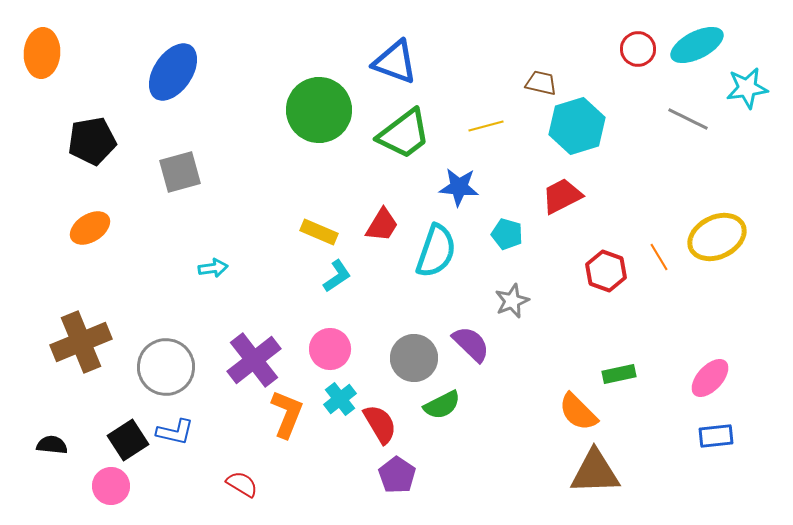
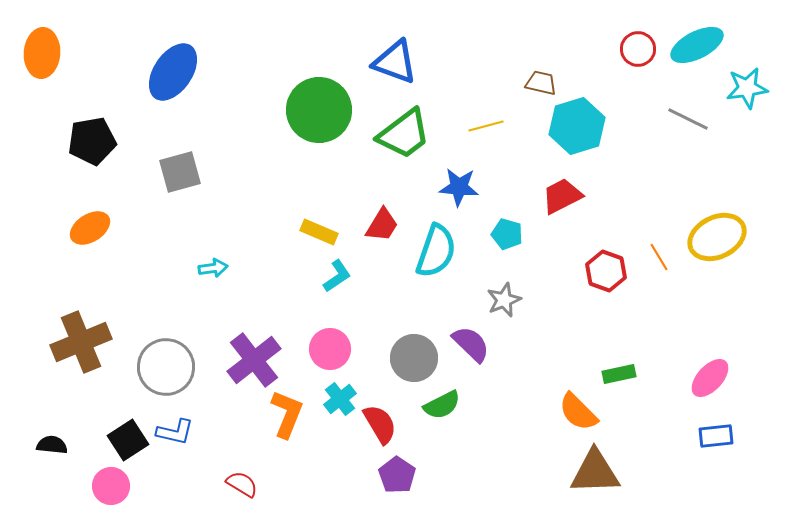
gray star at (512, 301): moved 8 px left, 1 px up
